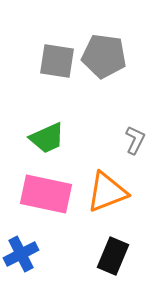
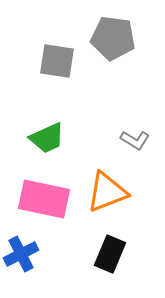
gray pentagon: moved 9 px right, 18 px up
gray L-shape: rotated 96 degrees clockwise
pink rectangle: moved 2 px left, 5 px down
black rectangle: moved 3 px left, 2 px up
